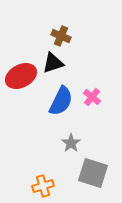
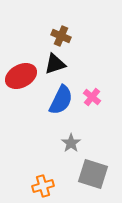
black triangle: moved 2 px right, 1 px down
blue semicircle: moved 1 px up
gray square: moved 1 px down
